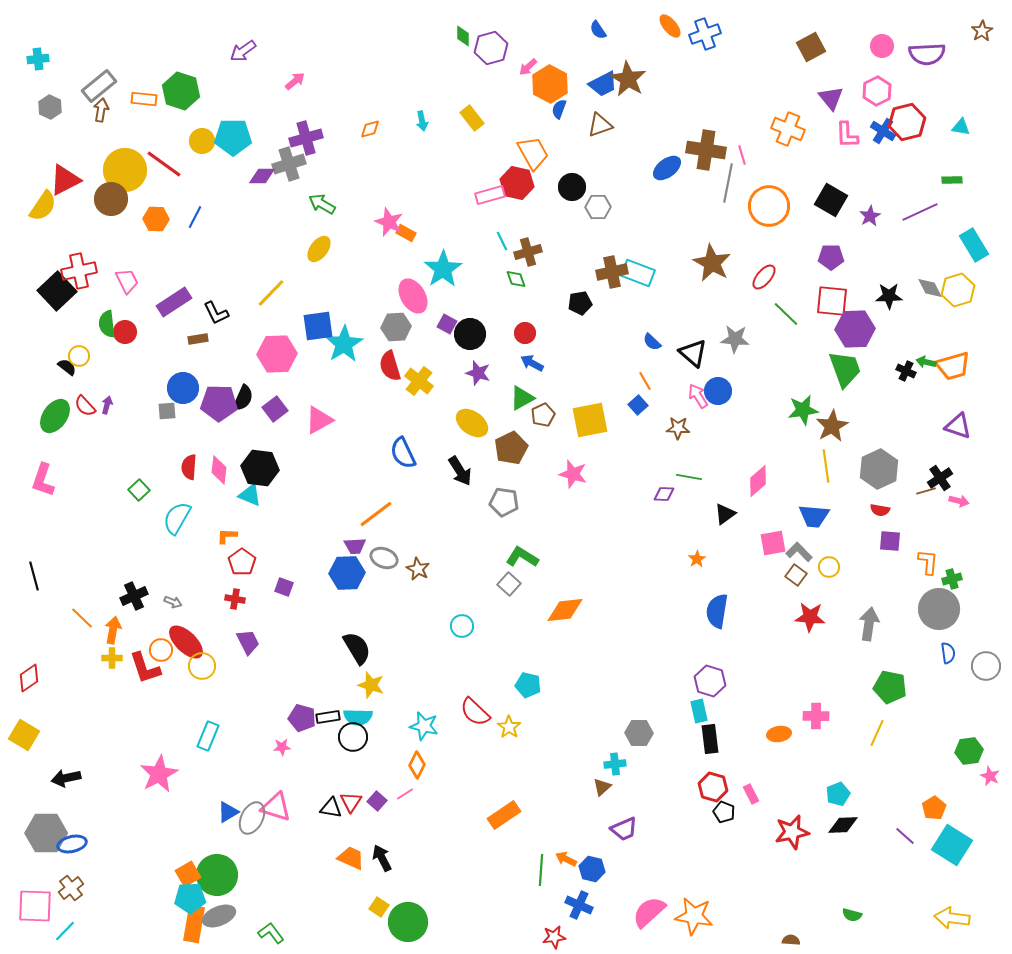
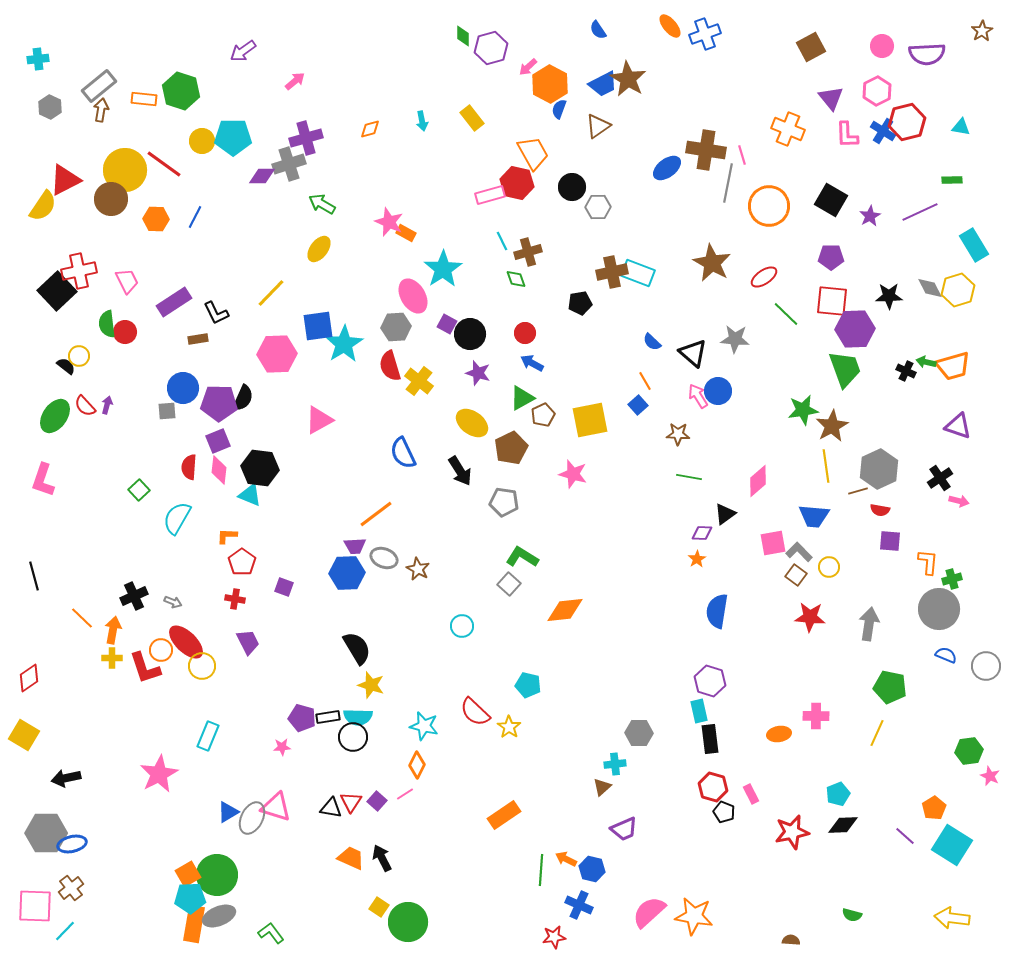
brown triangle at (600, 125): moved 2 px left, 1 px down; rotated 16 degrees counterclockwise
red ellipse at (764, 277): rotated 16 degrees clockwise
black semicircle at (67, 367): moved 1 px left, 1 px up
purple square at (275, 409): moved 57 px left, 32 px down; rotated 15 degrees clockwise
brown star at (678, 428): moved 6 px down
brown line at (926, 491): moved 68 px left
purple diamond at (664, 494): moved 38 px right, 39 px down
blue semicircle at (948, 653): moved 2 px left, 2 px down; rotated 60 degrees counterclockwise
